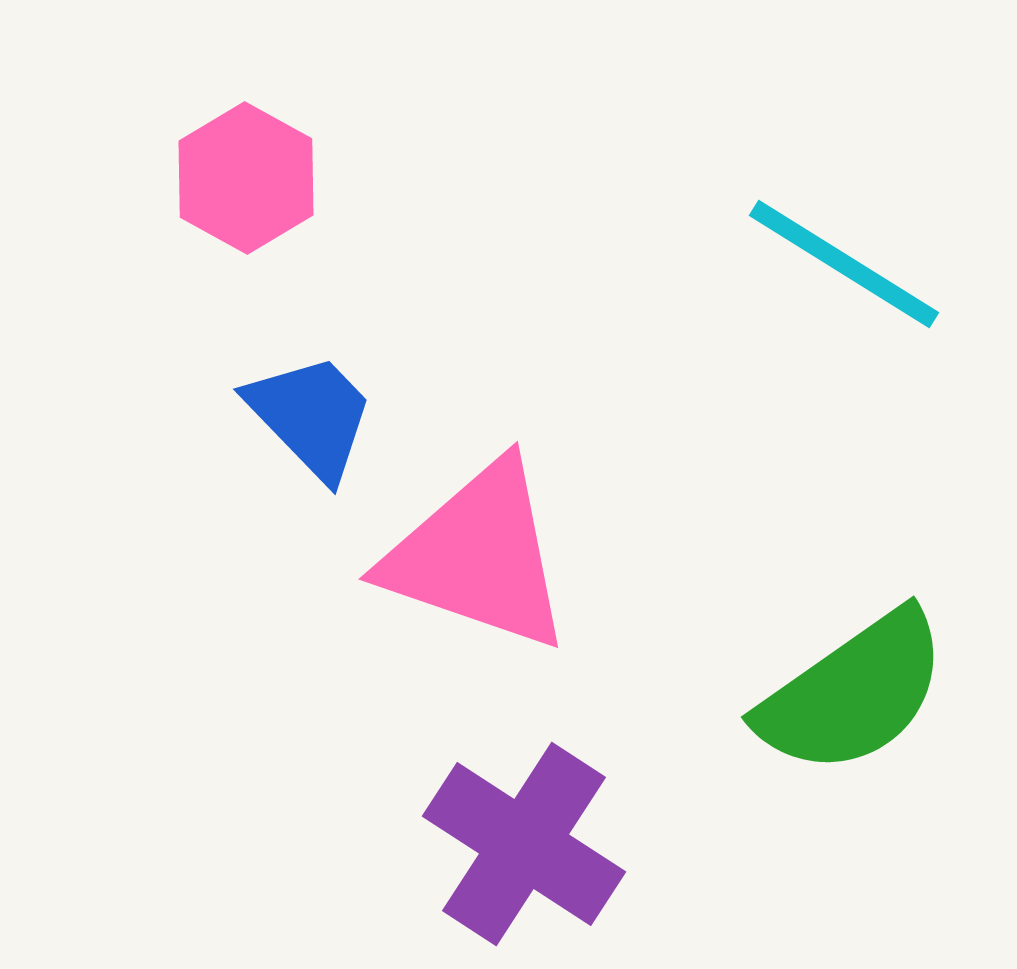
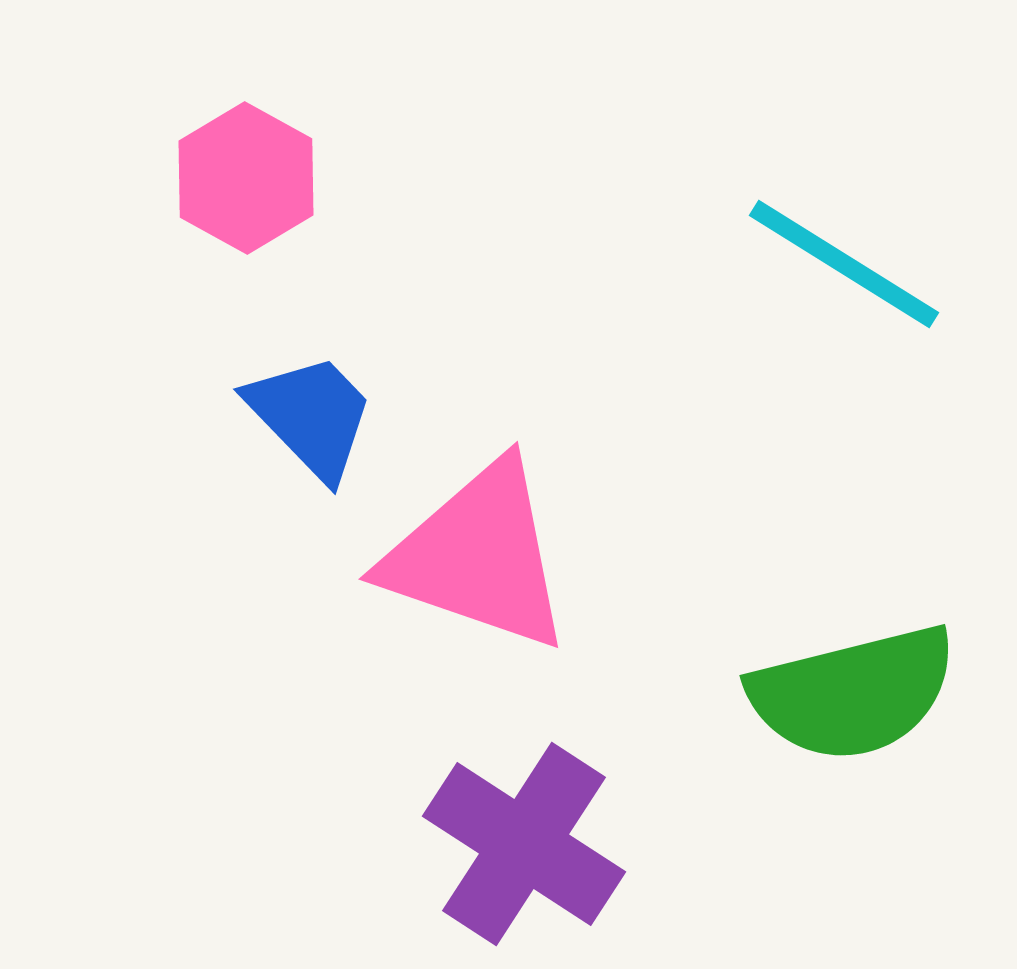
green semicircle: rotated 21 degrees clockwise
